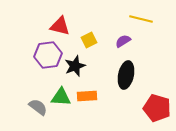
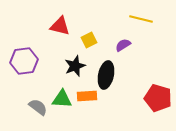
purple semicircle: moved 4 px down
purple hexagon: moved 24 px left, 6 px down
black ellipse: moved 20 px left
green triangle: moved 1 px right, 2 px down
red pentagon: moved 1 px right, 10 px up
